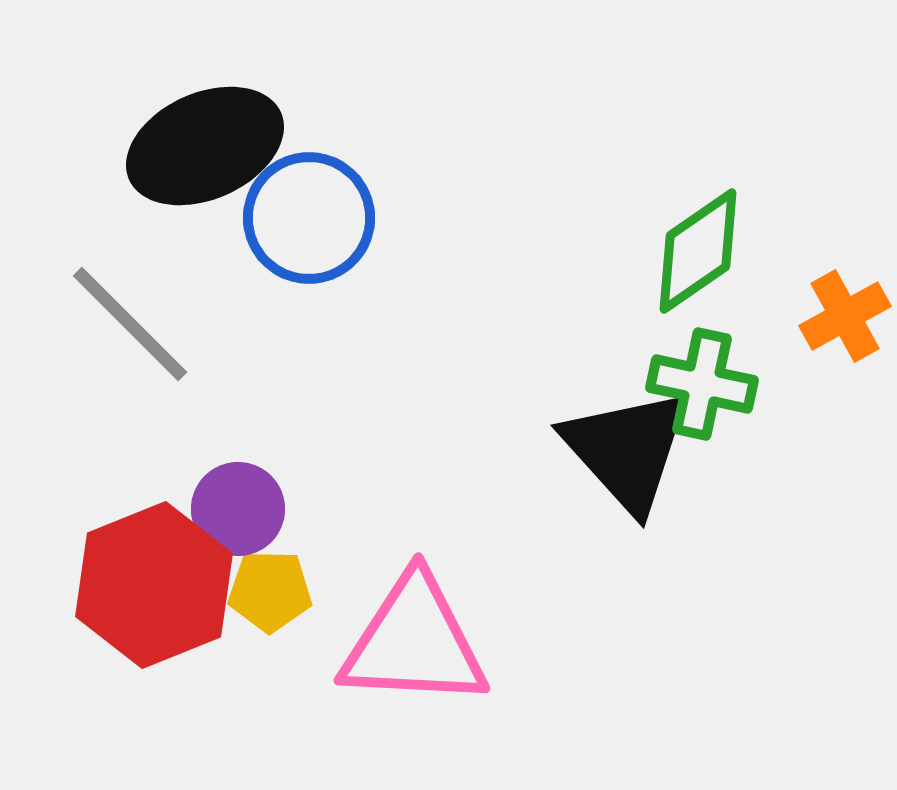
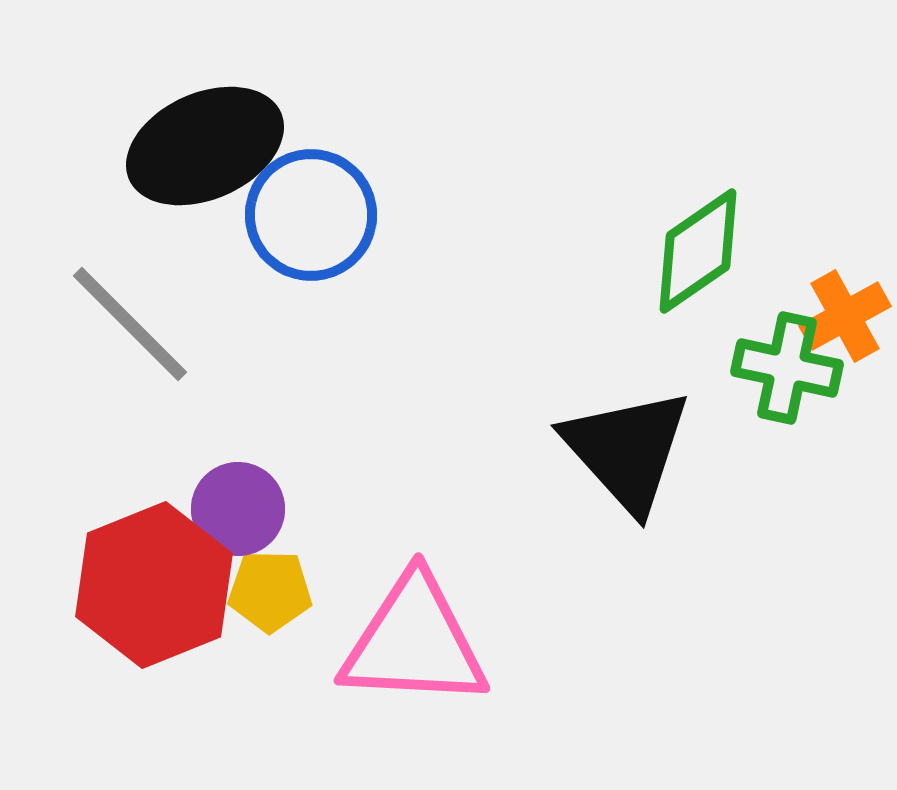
blue circle: moved 2 px right, 3 px up
green cross: moved 85 px right, 16 px up
